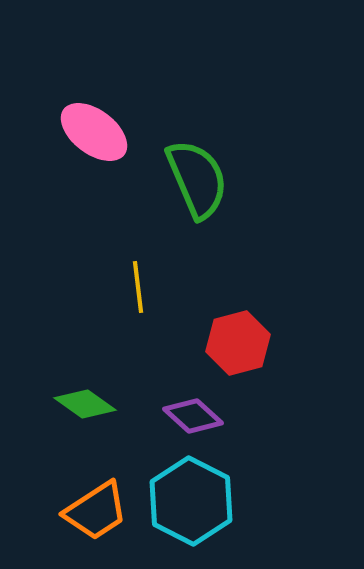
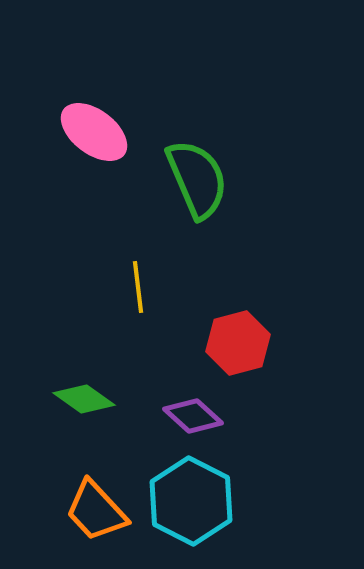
green diamond: moved 1 px left, 5 px up
orange trapezoid: rotated 80 degrees clockwise
